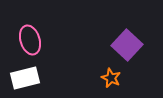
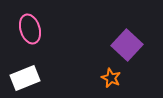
pink ellipse: moved 11 px up
white rectangle: rotated 8 degrees counterclockwise
